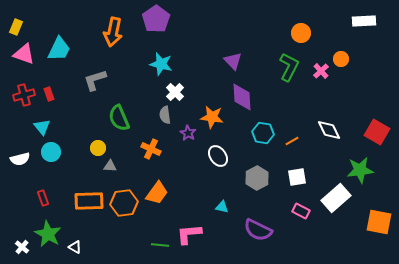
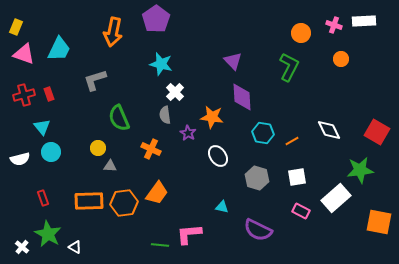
pink cross at (321, 71): moved 13 px right, 46 px up; rotated 28 degrees counterclockwise
gray hexagon at (257, 178): rotated 15 degrees counterclockwise
